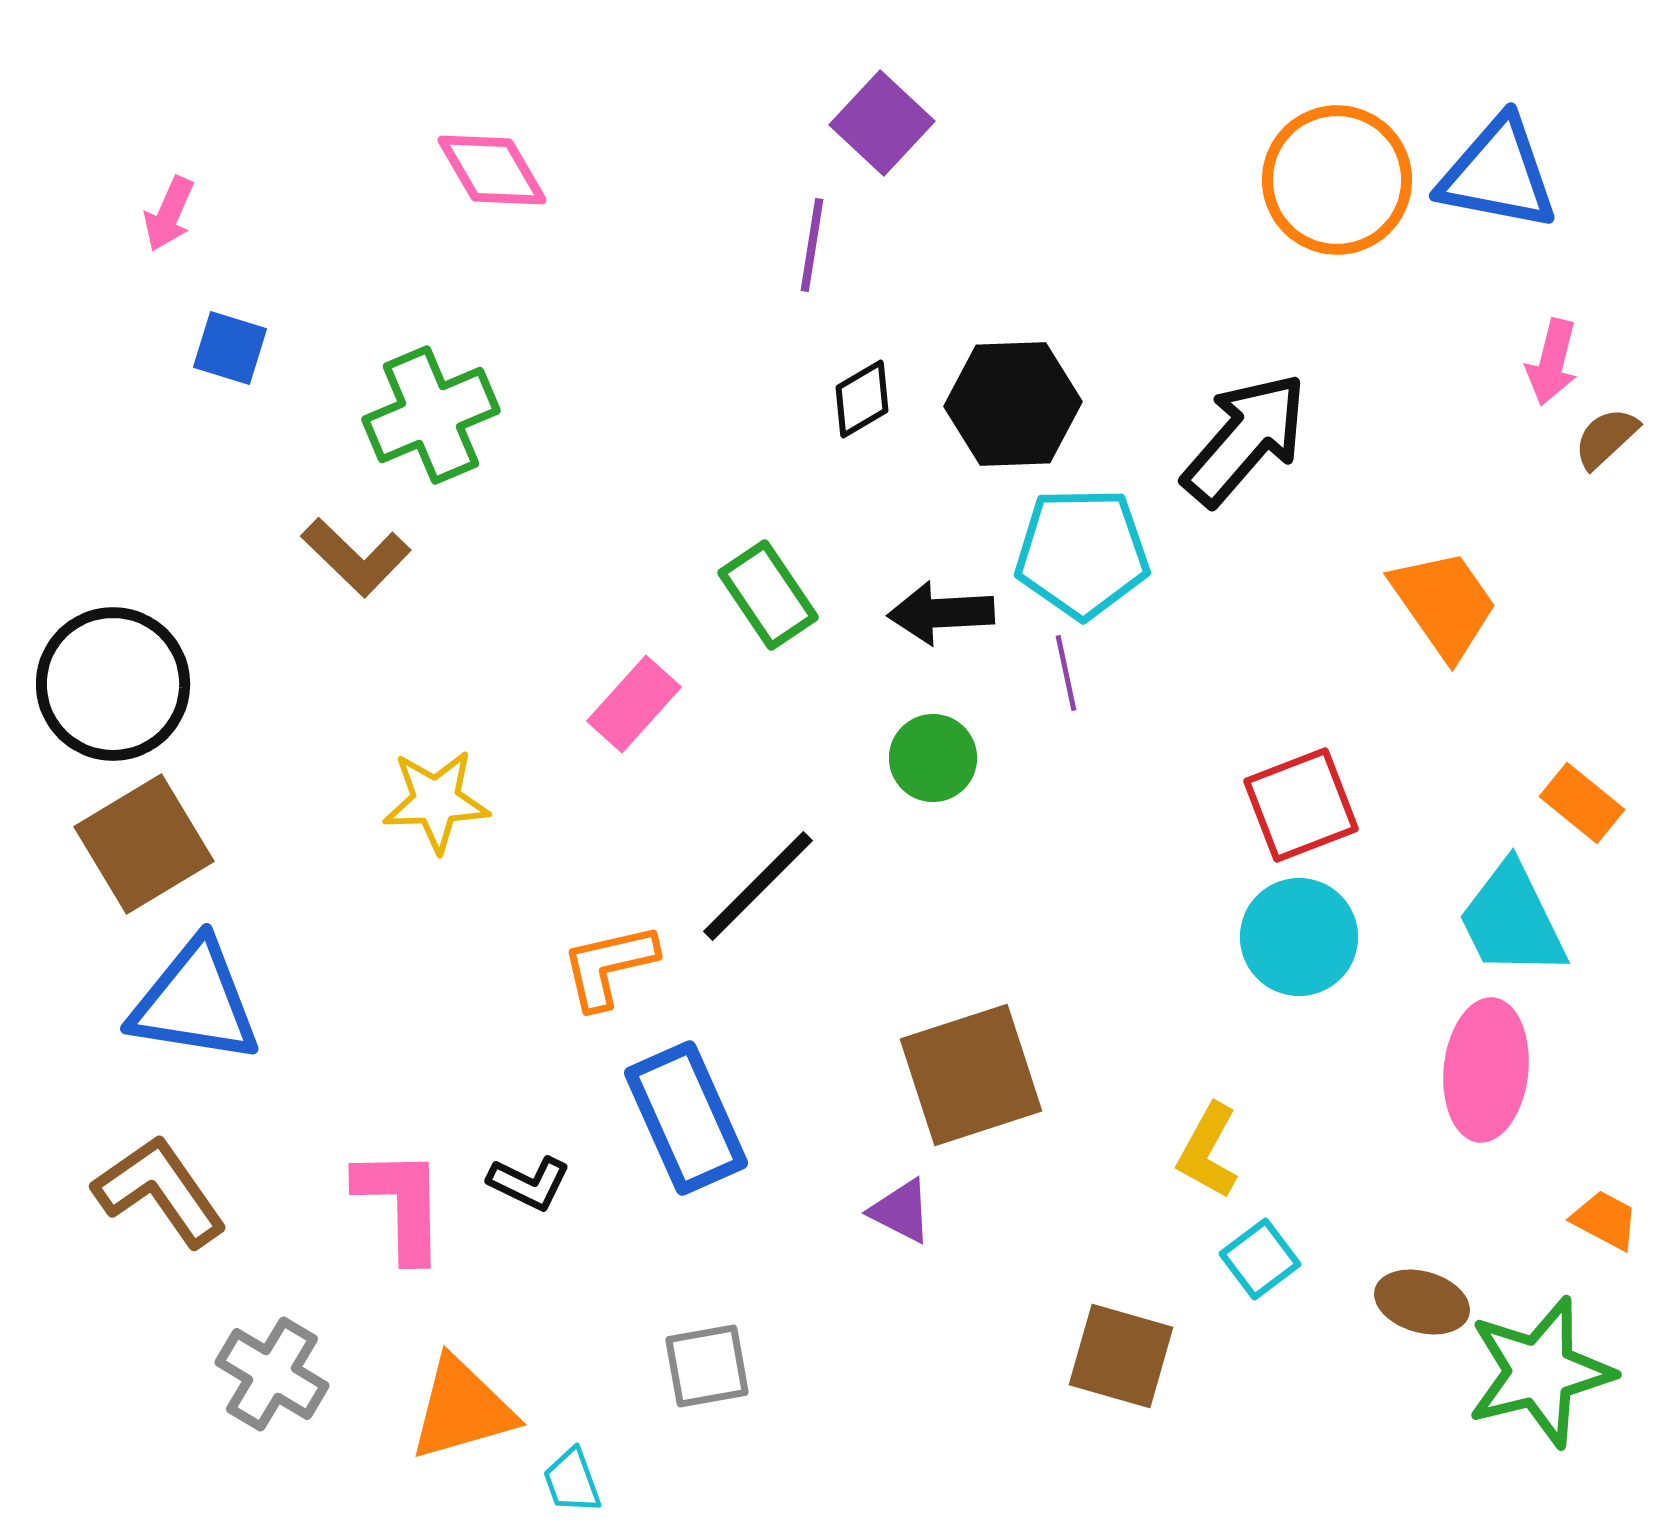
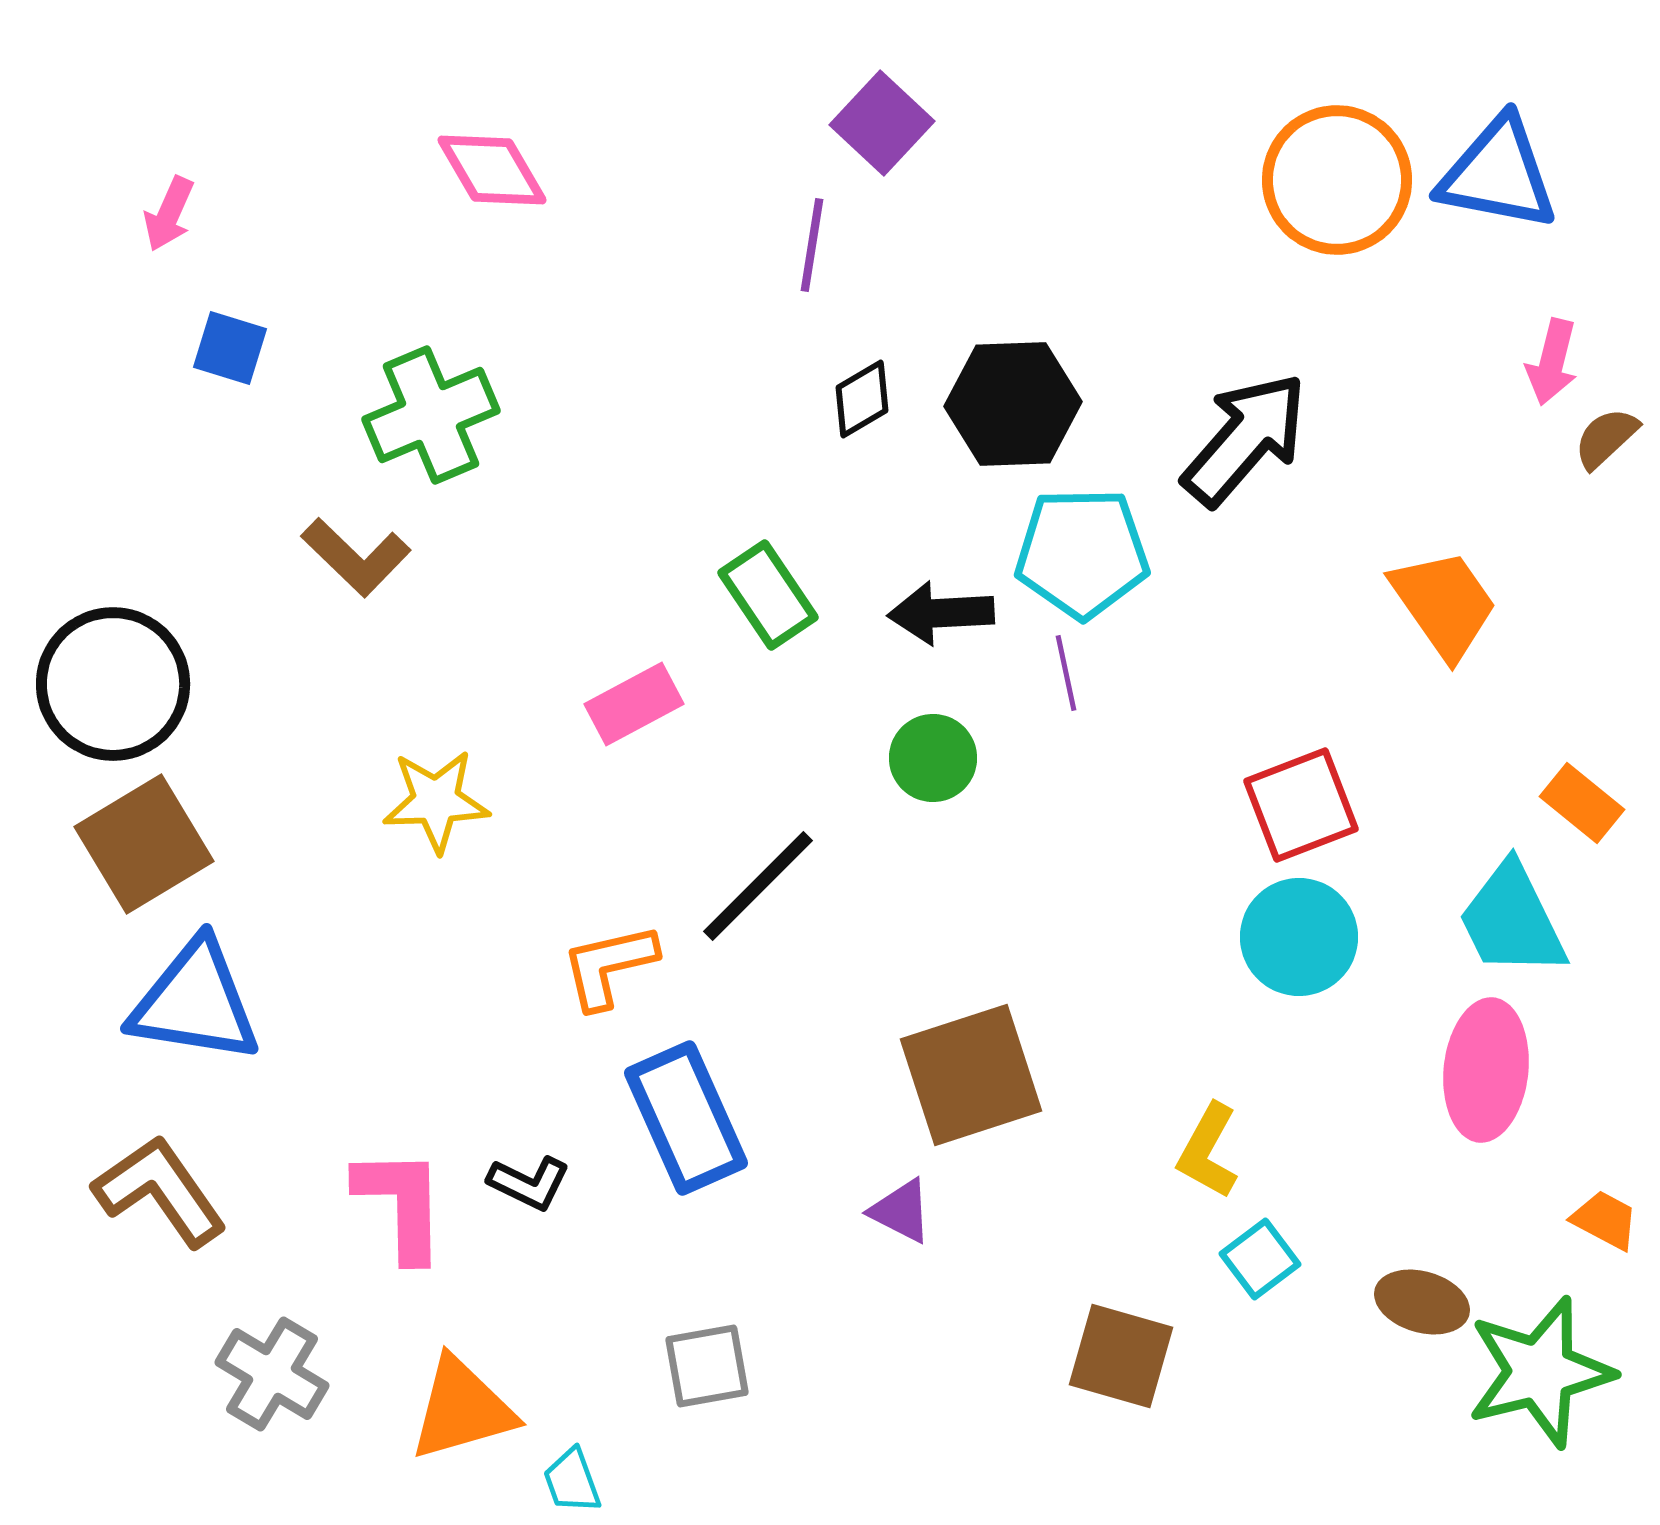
pink rectangle at (634, 704): rotated 20 degrees clockwise
